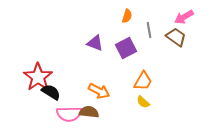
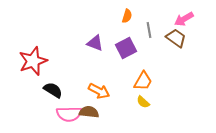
pink arrow: moved 2 px down
brown trapezoid: moved 1 px down
red star: moved 5 px left, 16 px up; rotated 16 degrees clockwise
black semicircle: moved 2 px right, 2 px up
